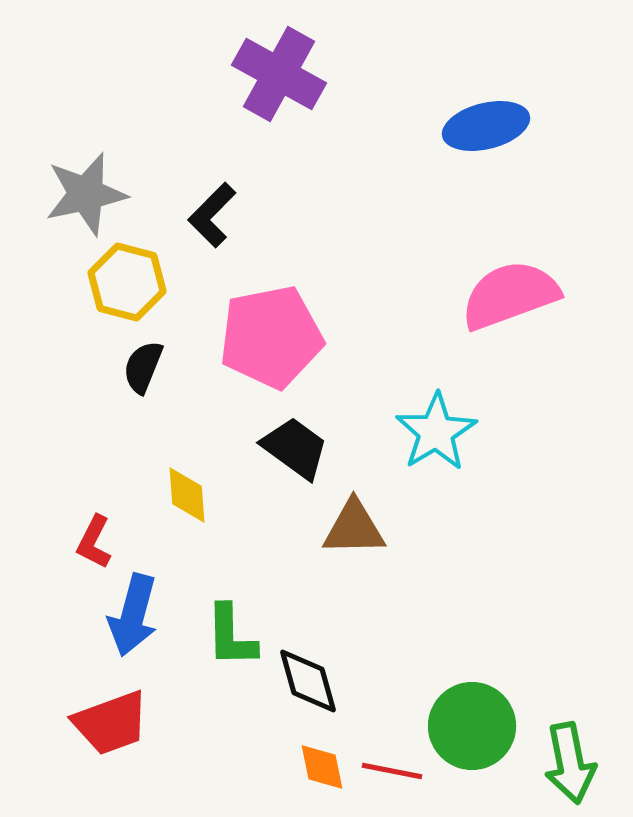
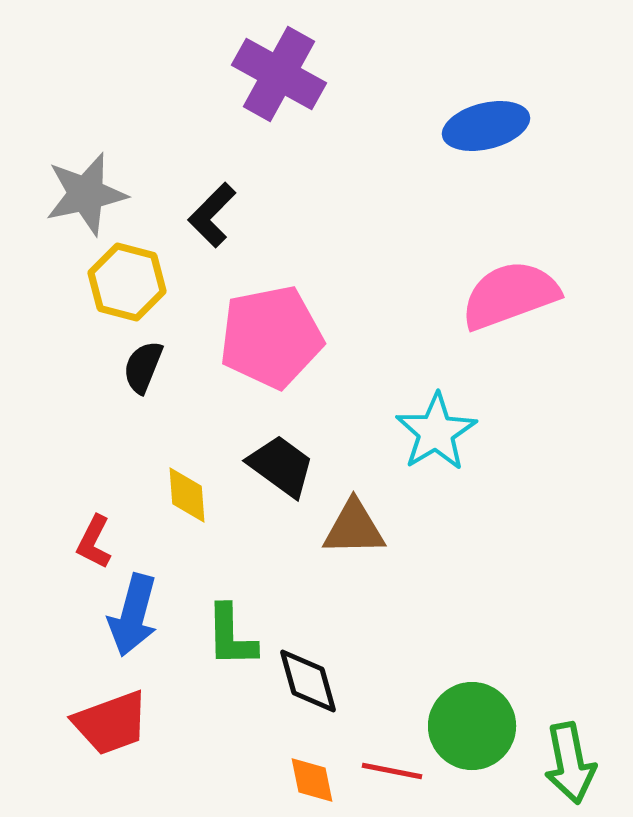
black trapezoid: moved 14 px left, 18 px down
orange diamond: moved 10 px left, 13 px down
